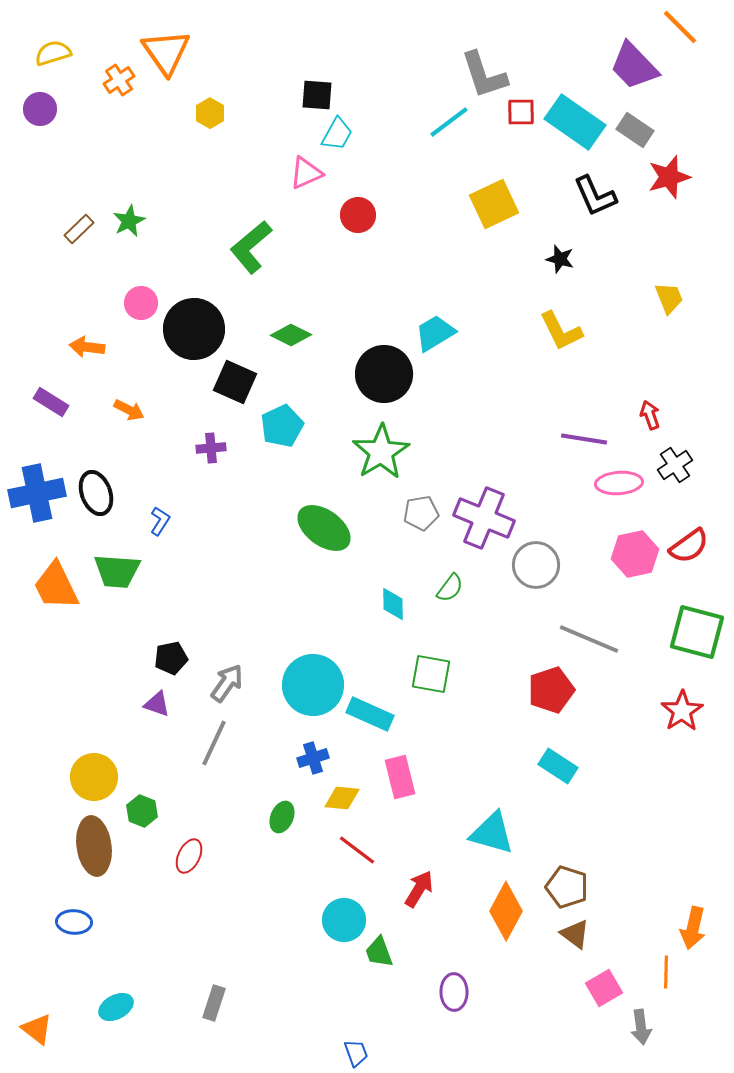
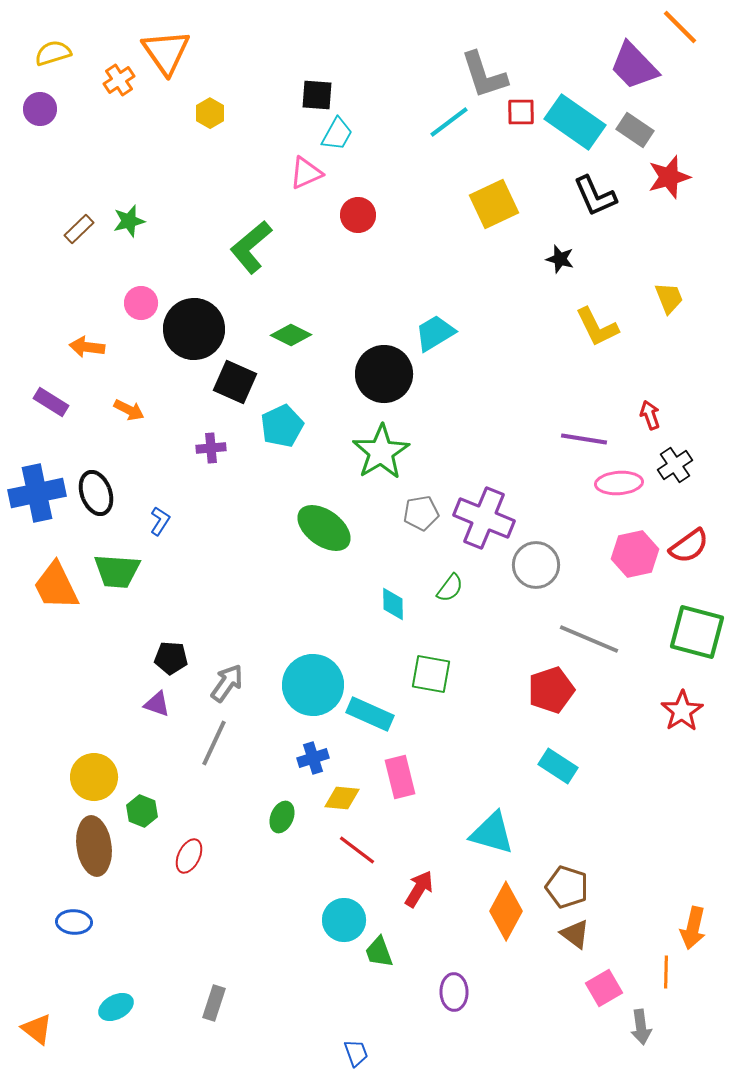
green star at (129, 221): rotated 12 degrees clockwise
yellow L-shape at (561, 331): moved 36 px right, 4 px up
black pentagon at (171, 658): rotated 16 degrees clockwise
